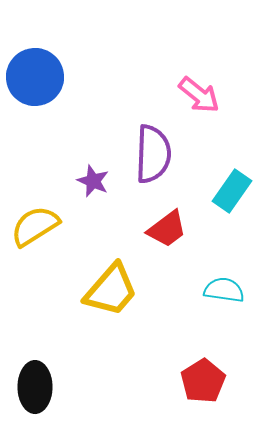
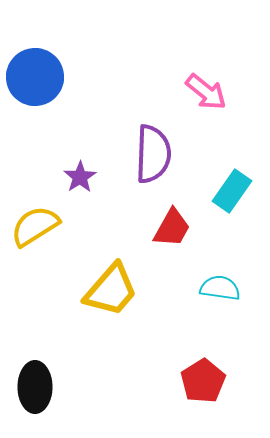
pink arrow: moved 7 px right, 3 px up
purple star: moved 13 px left, 4 px up; rotated 16 degrees clockwise
red trapezoid: moved 5 px right, 1 px up; rotated 24 degrees counterclockwise
cyan semicircle: moved 4 px left, 2 px up
